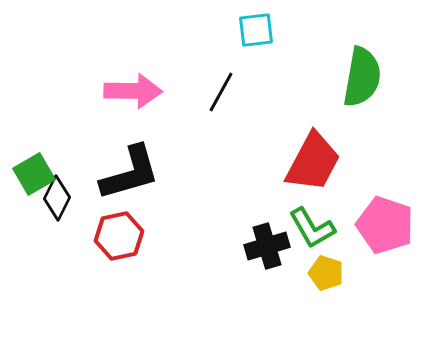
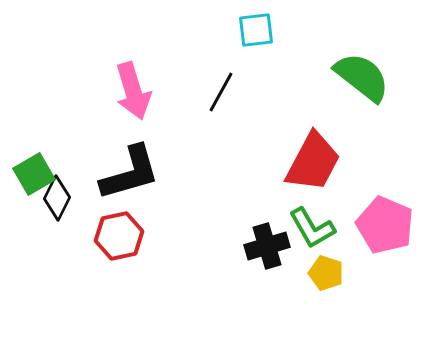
green semicircle: rotated 62 degrees counterclockwise
pink arrow: rotated 72 degrees clockwise
pink pentagon: rotated 4 degrees clockwise
